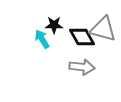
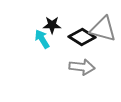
black star: moved 2 px left
black diamond: rotated 28 degrees counterclockwise
